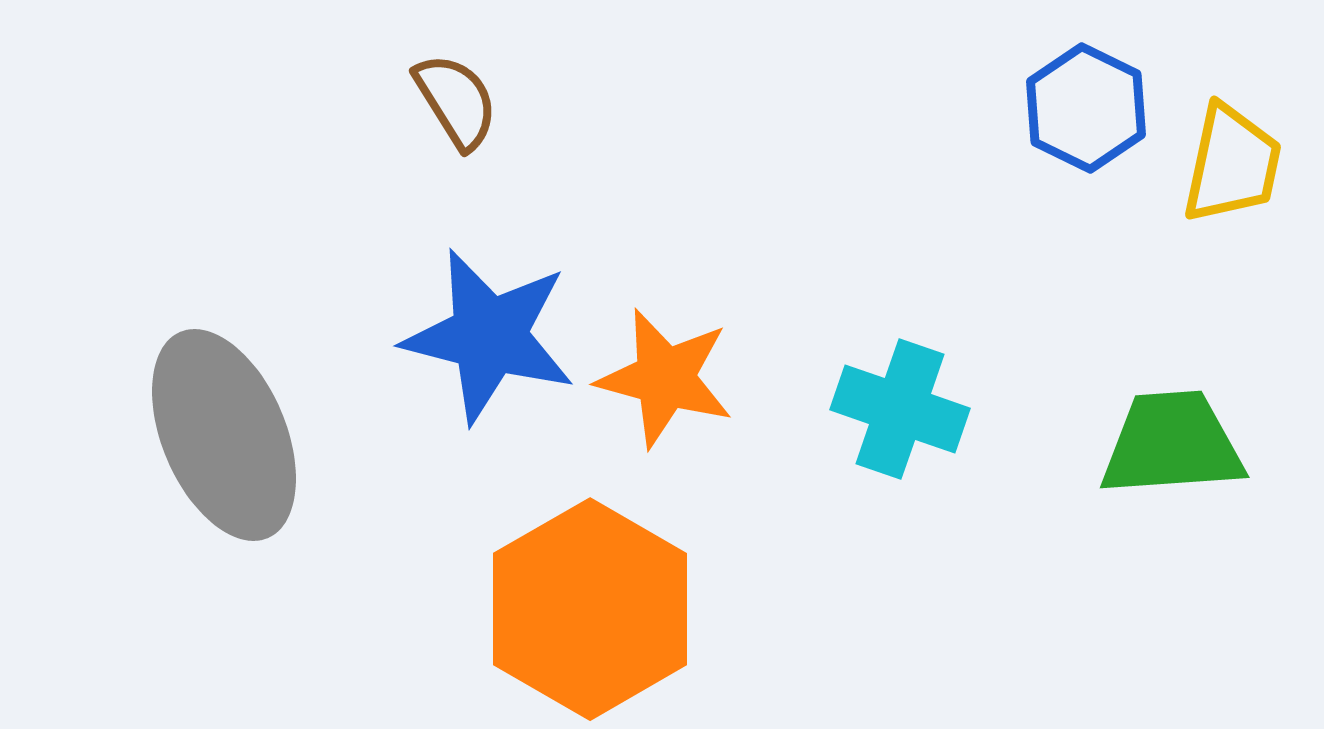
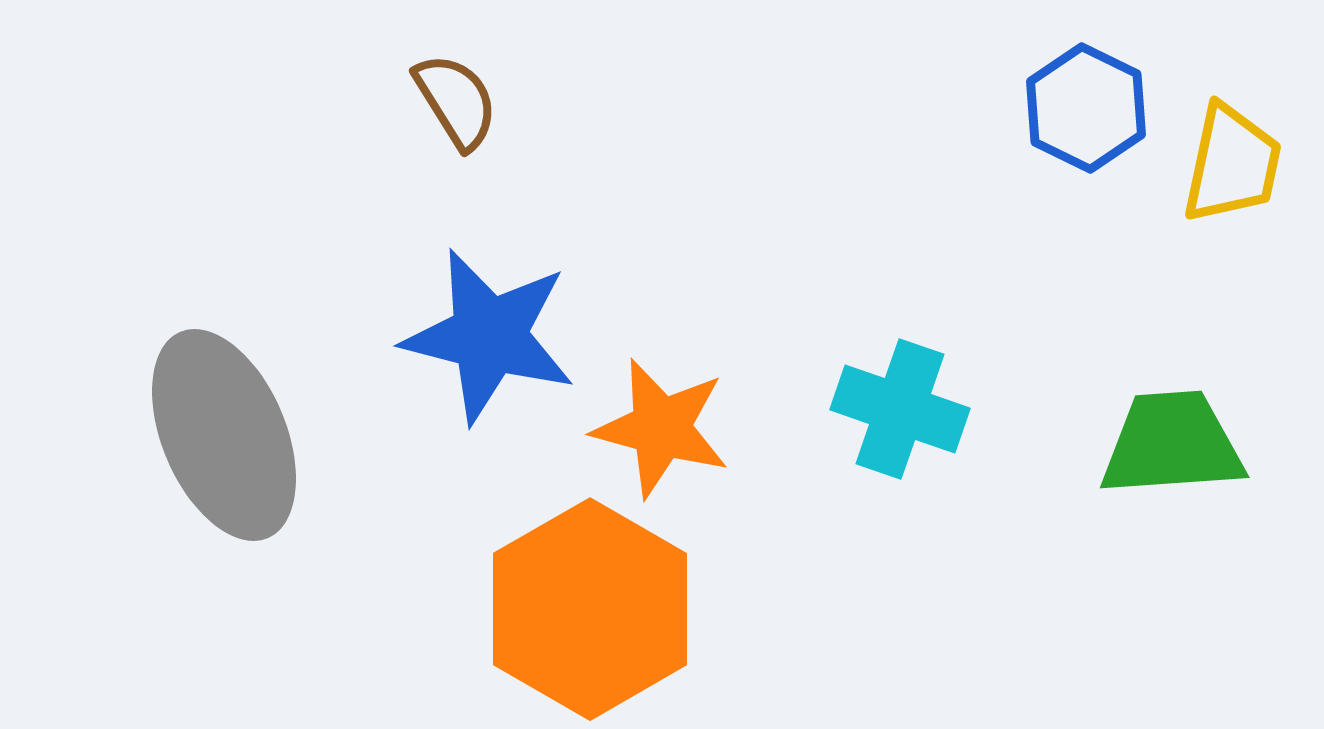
orange star: moved 4 px left, 50 px down
